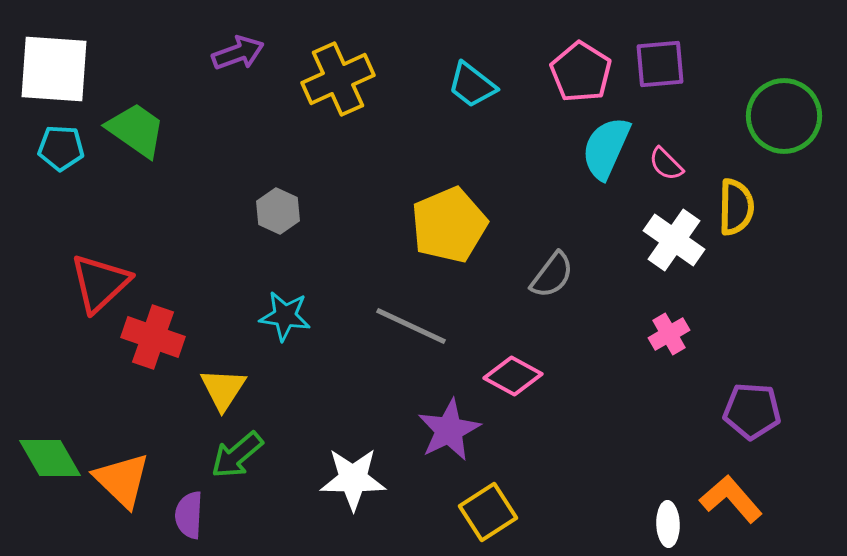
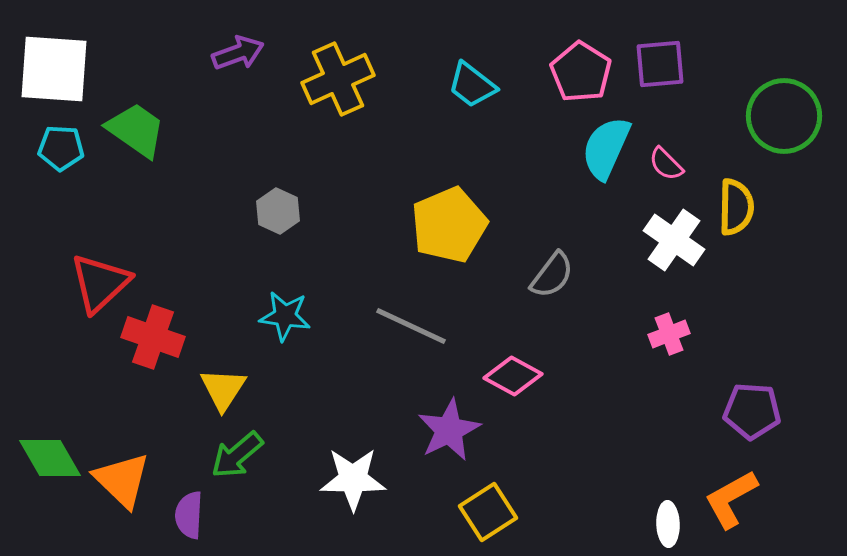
pink cross: rotated 9 degrees clockwise
orange L-shape: rotated 78 degrees counterclockwise
